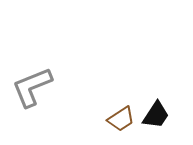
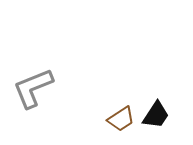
gray L-shape: moved 1 px right, 1 px down
